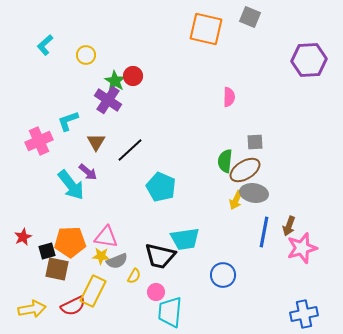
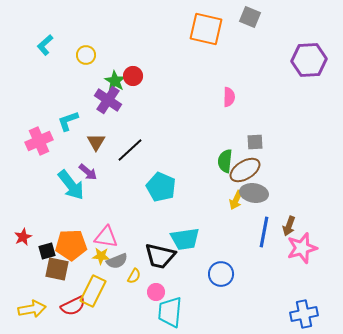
orange pentagon at (70, 242): moved 1 px right, 3 px down
blue circle at (223, 275): moved 2 px left, 1 px up
